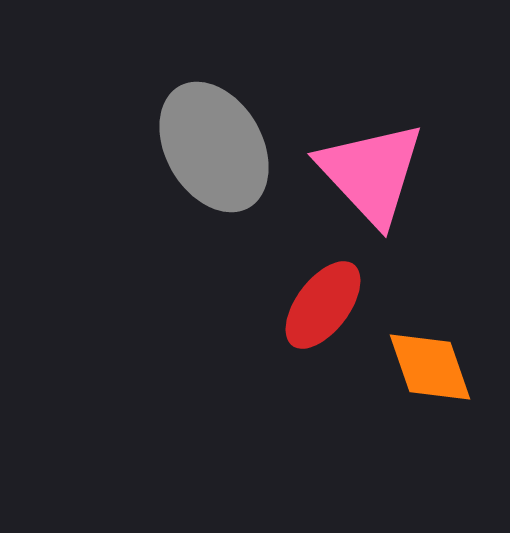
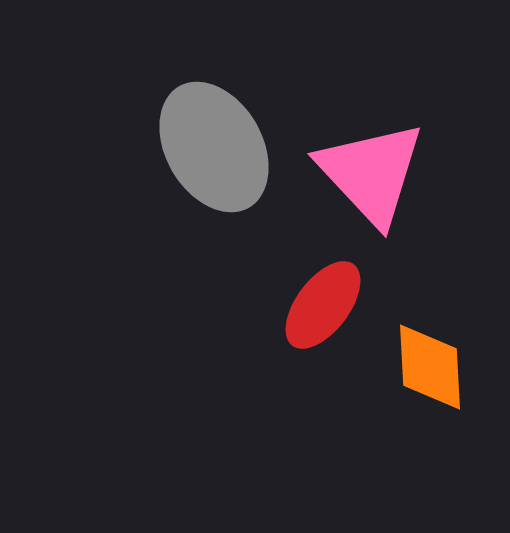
orange diamond: rotated 16 degrees clockwise
